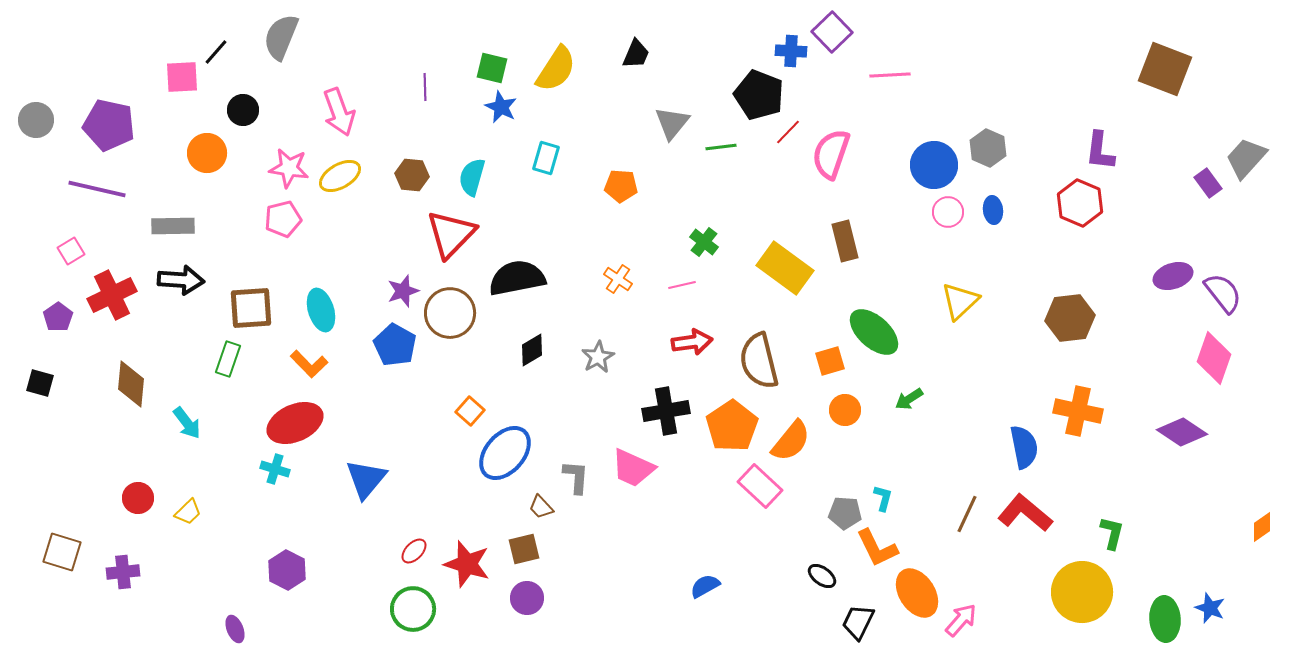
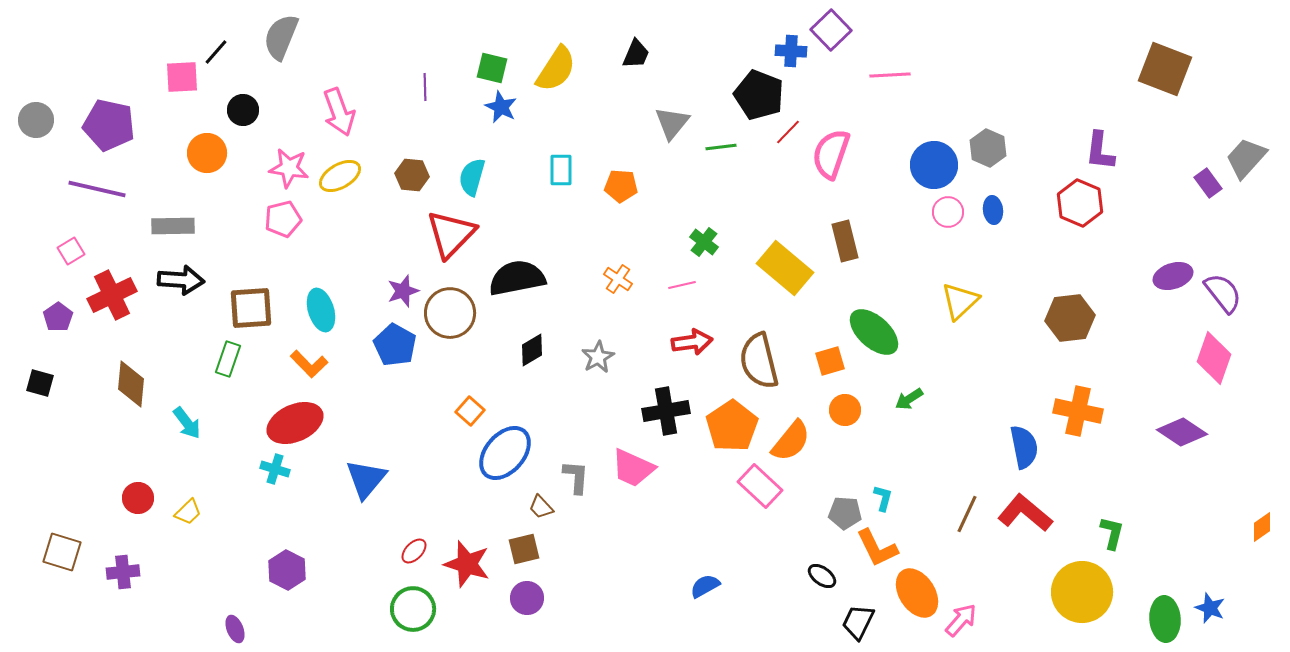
purple square at (832, 32): moved 1 px left, 2 px up
cyan rectangle at (546, 158): moved 15 px right, 12 px down; rotated 16 degrees counterclockwise
yellow rectangle at (785, 268): rotated 4 degrees clockwise
